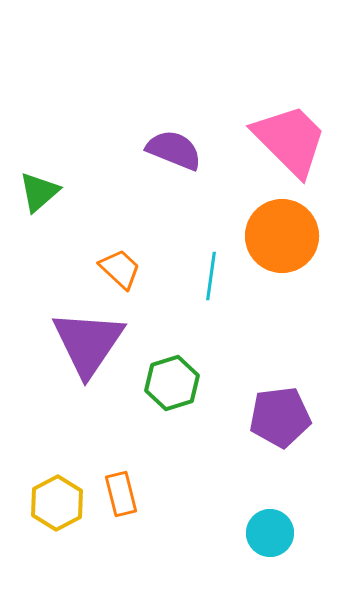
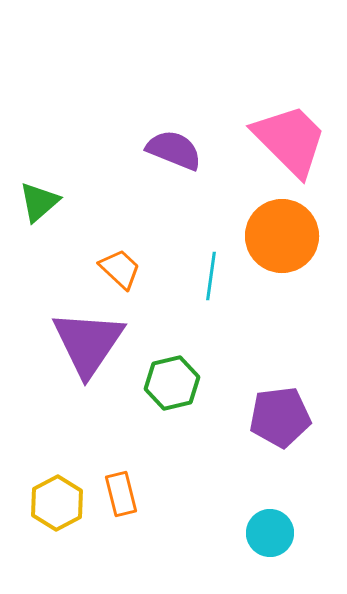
green triangle: moved 10 px down
green hexagon: rotated 4 degrees clockwise
